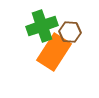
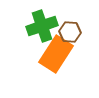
orange rectangle: moved 2 px right, 2 px down
